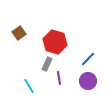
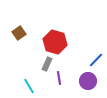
blue line: moved 8 px right, 1 px down
